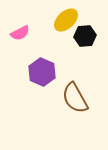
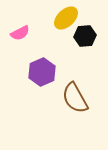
yellow ellipse: moved 2 px up
purple hexagon: rotated 12 degrees clockwise
